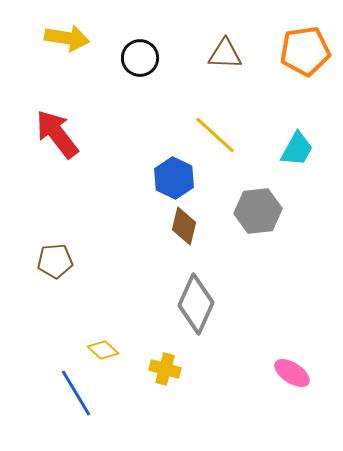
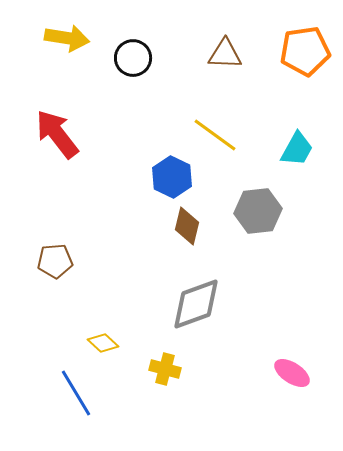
black circle: moved 7 px left
yellow line: rotated 6 degrees counterclockwise
blue hexagon: moved 2 px left, 1 px up
brown diamond: moved 3 px right
gray diamond: rotated 46 degrees clockwise
yellow diamond: moved 7 px up
